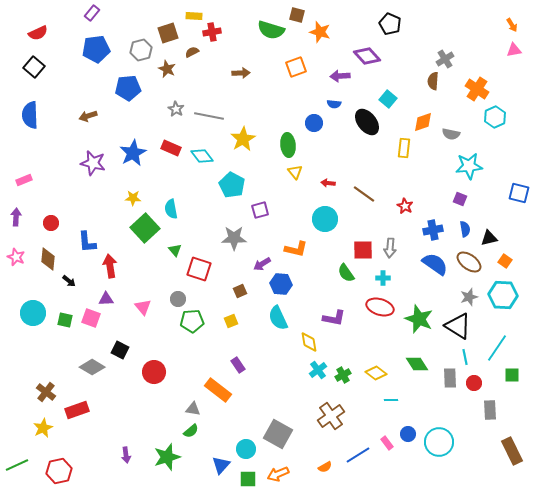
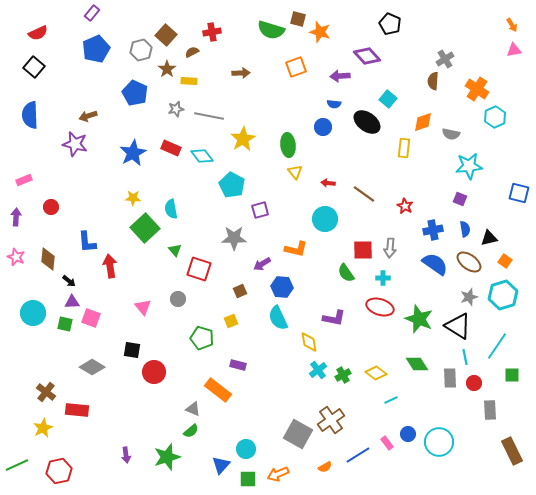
brown square at (297, 15): moved 1 px right, 4 px down
yellow rectangle at (194, 16): moved 5 px left, 65 px down
brown square at (168, 33): moved 2 px left, 2 px down; rotated 30 degrees counterclockwise
blue pentagon at (96, 49): rotated 16 degrees counterclockwise
brown star at (167, 69): rotated 12 degrees clockwise
blue pentagon at (128, 88): moved 7 px right, 5 px down; rotated 30 degrees clockwise
gray star at (176, 109): rotated 28 degrees clockwise
black ellipse at (367, 122): rotated 16 degrees counterclockwise
blue circle at (314, 123): moved 9 px right, 4 px down
purple star at (93, 163): moved 18 px left, 19 px up
red circle at (51, 223): moved 16 px up
blue hexagon at (281, 284): moved 1 px right, 3 px down
cyan hexagon at (503, 295): rotated 20 degrees counterclockwise
purple triangle at (106, 299): moved 34 px left, 3 px down
green square at (65, 320): moved 4 px down
green pentagon at (192, 321): moved 10 px right, 17 px down; rotated 20 degrees clockwise
cyan line at (497, 348): moved 2 px up
black square at (120, 350): moved 12 px right; rotated 18 degrees counterclockwise
purple rectangle at (238, 365): rotated 42 degrees counterclockwise
cyan line at (391, 400): rotated 24 degrees counterclockwise
gray triangle at (193, 409): rotated 14 degrees clockwise
red rectangle at (77, 410): rotated 25 degrees clockwise
brown cross at (331, 416): moved 4 px down
gray square at (278, 434): moved 20 px right
